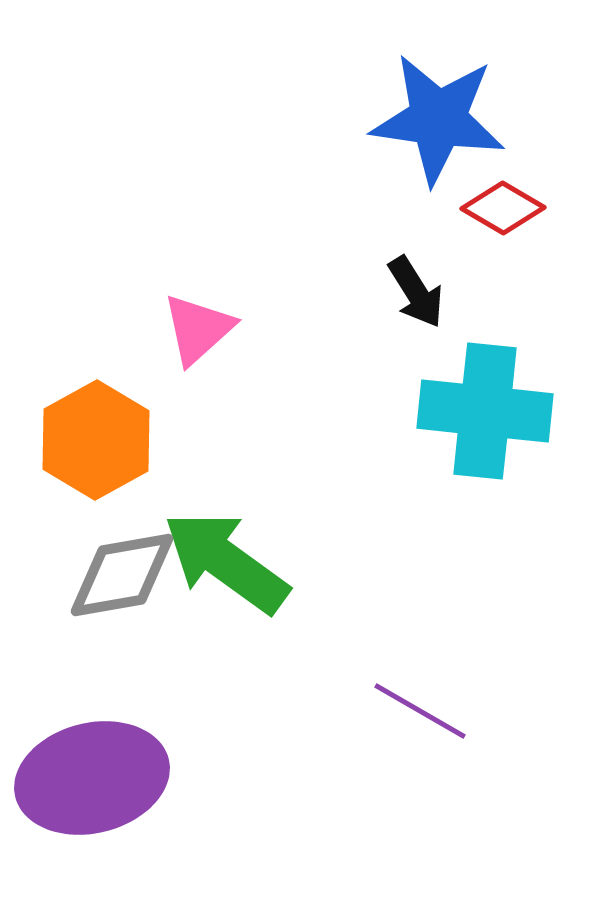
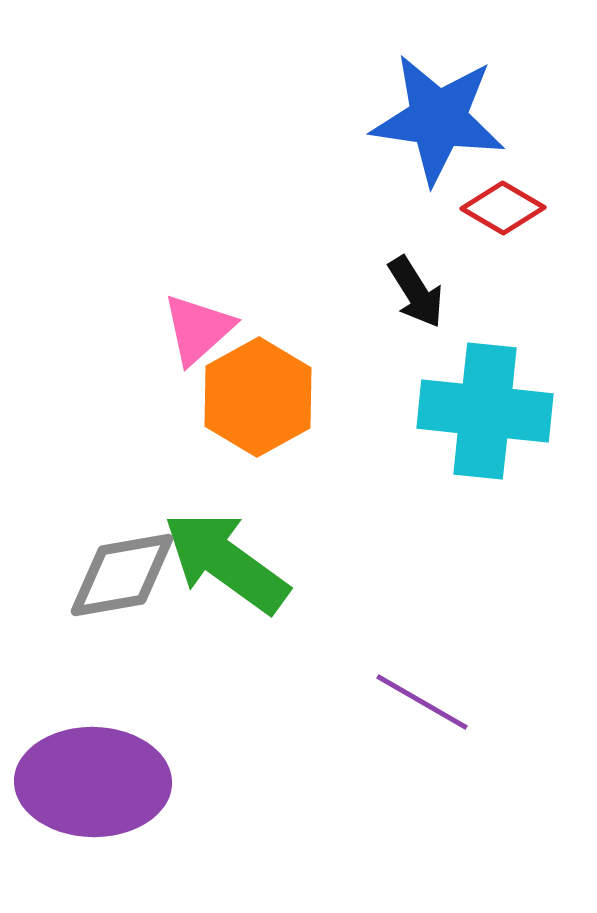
orange hexagon: moved 162 px right, 43 px up
purple line: moved 2 px right, 9 px up
purple ellipse: moved 1 px right, 4 px down; rotated 15 degrees clockwise
